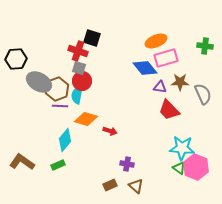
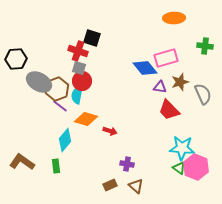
orange ellipse: moved 18 px right, 23 px up; rotated 20 degrees clockwise
brown star: rotated 18 degrees counterclockwise
purple line: rotated 35 degrees clockwise
green rectangle: moved 2 px left, 1 px down; rotated 72 degrees counterclockwise
